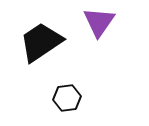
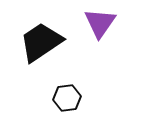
purple triangle: moved 1 px right, 1 px down
